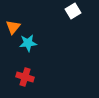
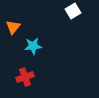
cyan star: moved 5 px right, 3 px down
red cross: rotated 36 degrees counterclockwise
